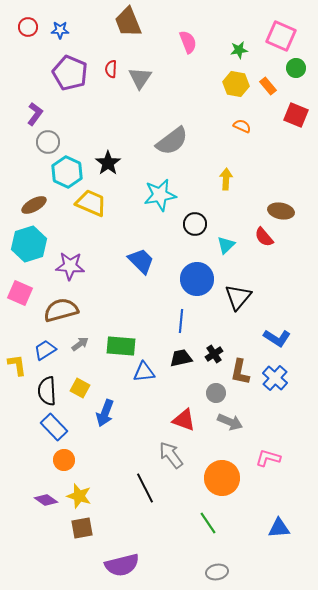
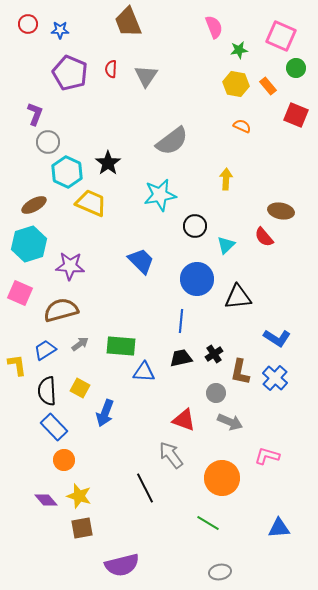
red circle at (28, 27): moved 3 px up
pink semicircle at (188, 42): moved 26 px right, 15 px up
gray triangle at (140, 78): moved 6 px right, 2 px up
purple L-shape at (35, 114): rotated 15 degrees counterclockwise
black circle at (195, 224): moved 2 px down
black triangle at (238, 297): rotated 44 degrees clockwise
blue triangle at (144, 372): rotated 10 degrees clockwise
pink L-shape at (268, 458): moved 1 px left, 2 px up
purple diamond at (46, 500): rotated 15 degrees clockwise
green line at (208, 523): rotated 25 degrees counterclockwise
gray ellipse at (217, 572): moved 3 px right
